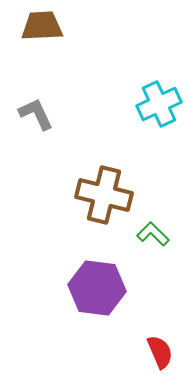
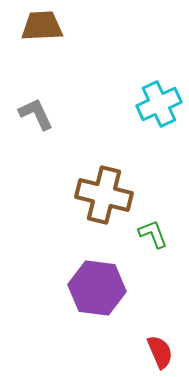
green L-shape: rotated 24 degrees clockwise
